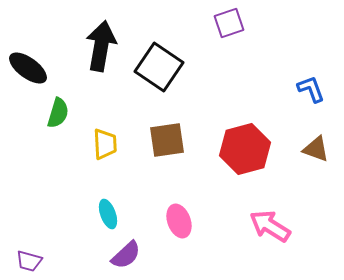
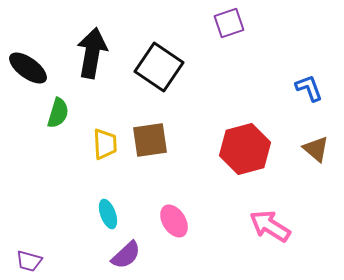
black arrow: moved 9 px left, 7 px down
blue L-shape: moved 2 px left, 1 px up
brown square: moved 17 px left
brown triangle: rotated 20 degrees clockwise
pink ellipse: moved 5 px left; rotated 12 degrees counterclockwise
